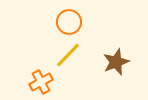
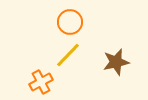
orange circle: moved 1 px right
brown star: rotated 8 degrees clockwise
